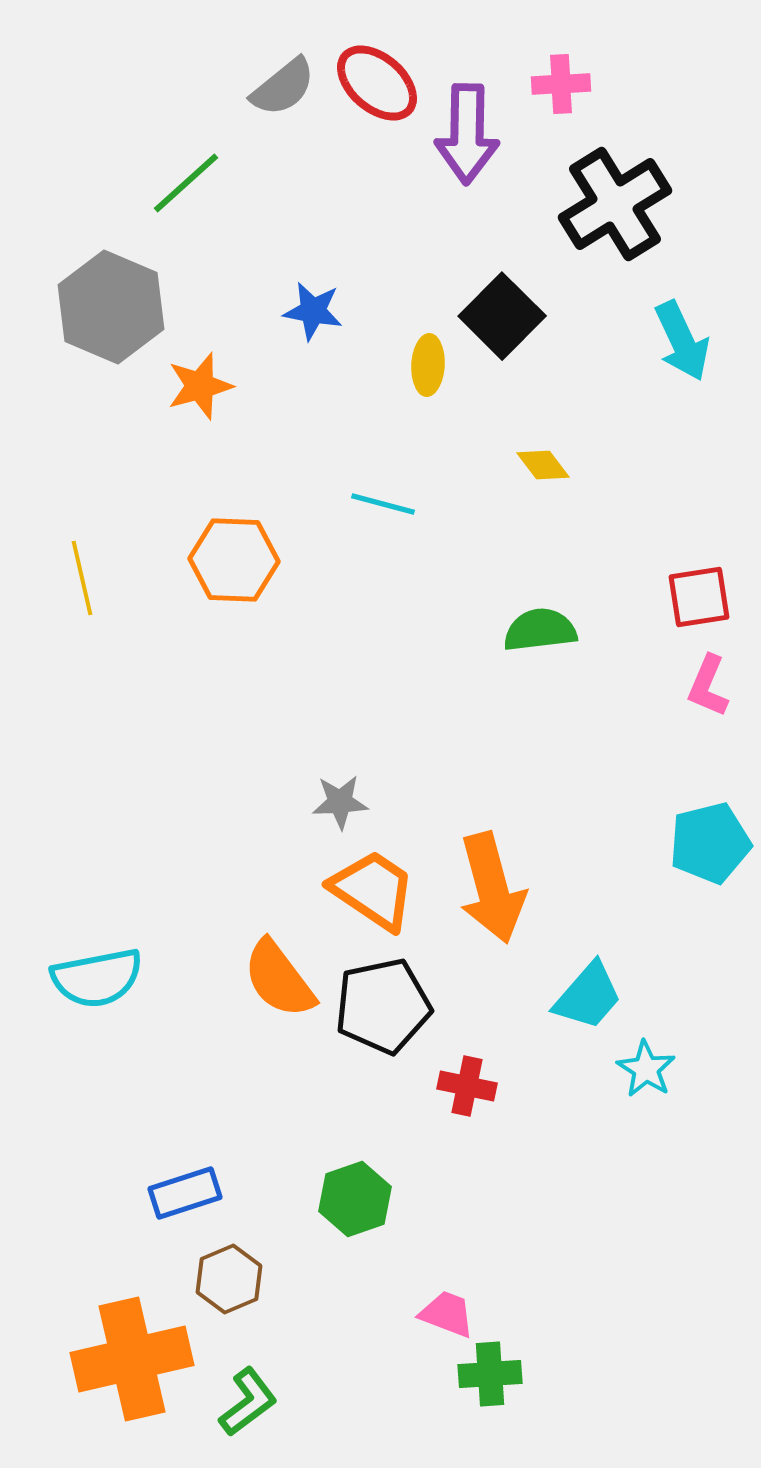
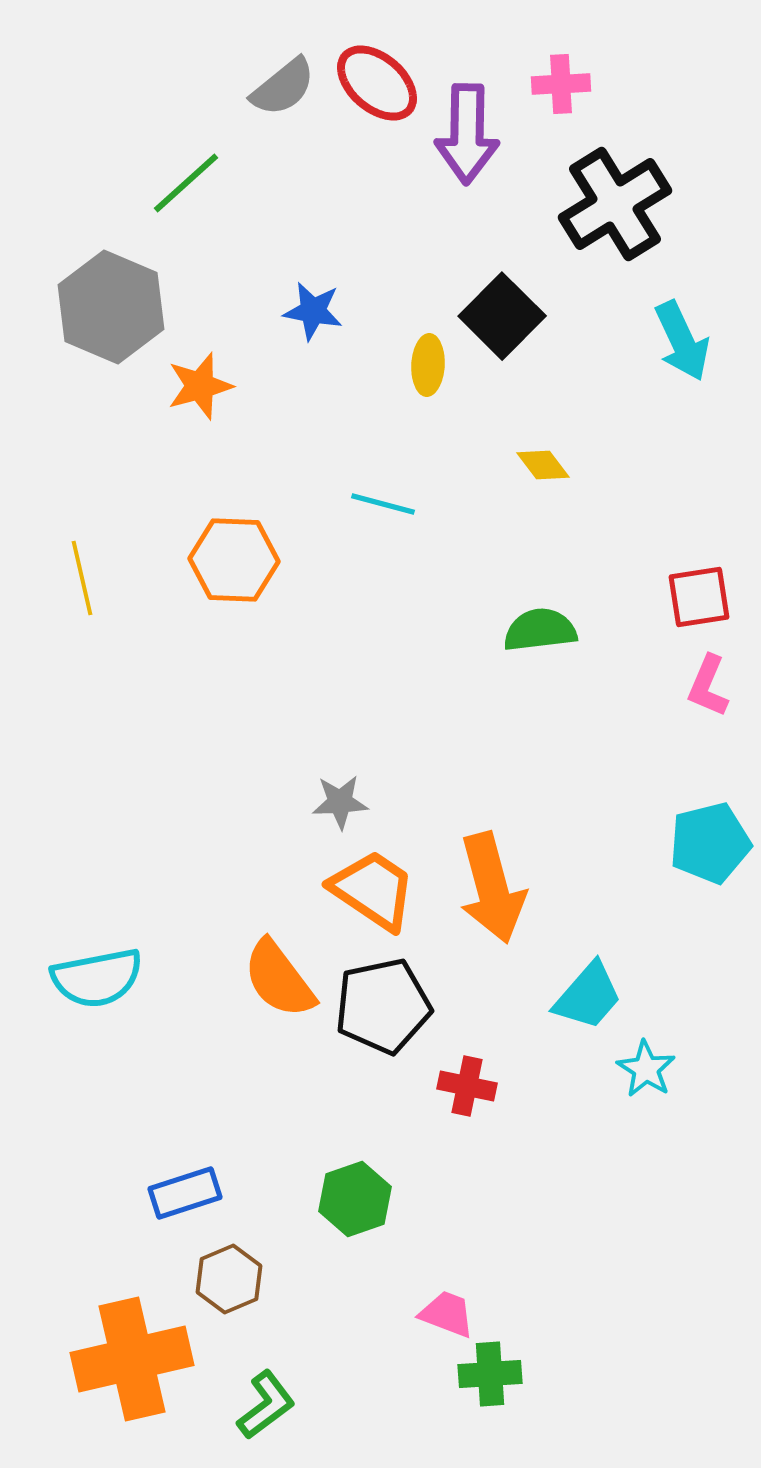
green L-shape: moved 18 px right, 3 px down
